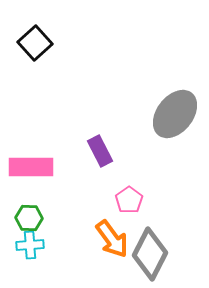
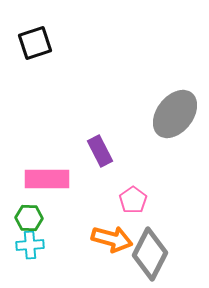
black square: rotated 24 degrees clockwise
pink rectangle: moved 16 px right, 12 px down
pink pentagon: moved 4 px right
orange arrow: rotated 39 degrees counterclockwise
